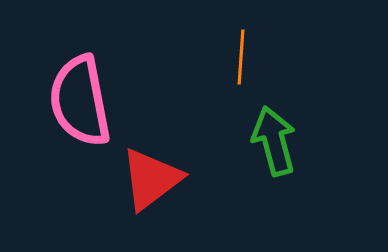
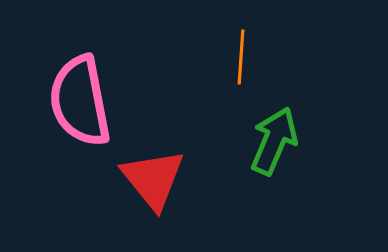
green arrow: rotated 38 degrees clockwise
red triangle: moved 2 px right; rotated 32 degrees counterclockwise
